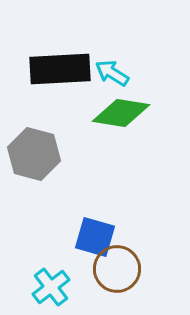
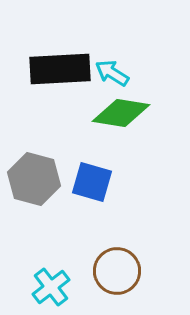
gray hexagon: moved 25 px down
blue square: moved 3 px left, 55 px up
brown circle: moved 2 px down
